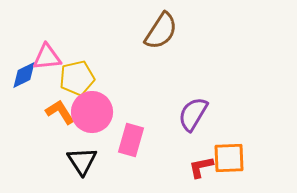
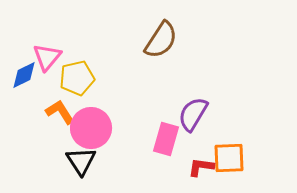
brown semicircle: moved 9 px down
pink triangle: rotated 44 degrees counterclockwise
pink circle: moved 1 px left, 16 px down
pink rectangle: moved 35 px right, 1 px up
black triangle: moved 1 px left
red L-shape: rotated 20 degrees clockwise
